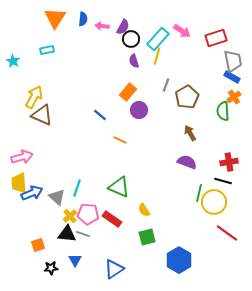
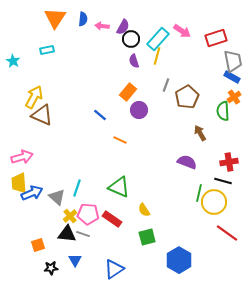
brown arrow at (190, 133): moved 10 px right
